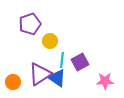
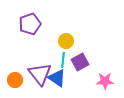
yellow circle: moved 16 px right
cyan line: moved 1 px right
purple triangle: rotated 35 degrees counterclockwise
orange circle: moved 2 px right, 2 px up
